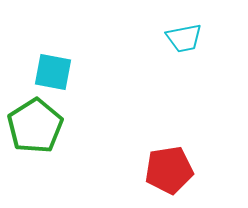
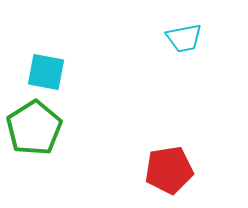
cyan square: moved 7 px left
green pentagon: moved 1 px left, 2 px down
